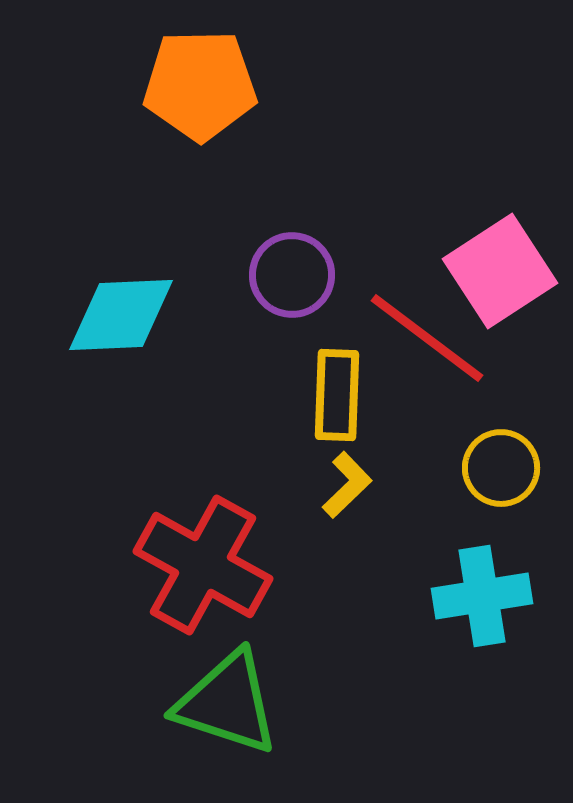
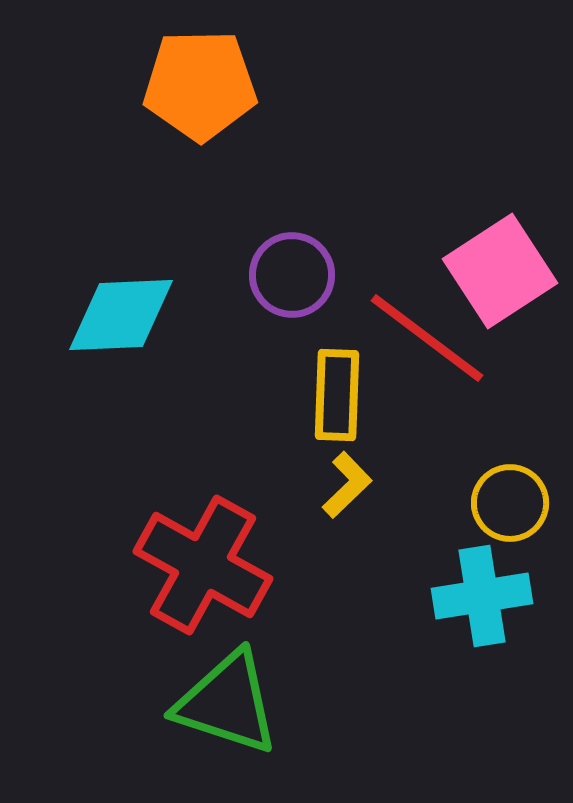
yellow circle: moved 9 px right, 35 px down
